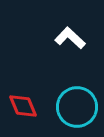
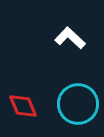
cyan circle: moved 1 px right, 3 px up
